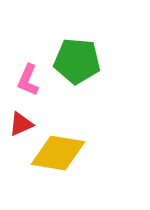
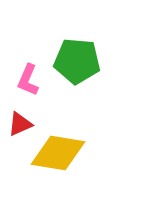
red triangle: moved 1 px left
